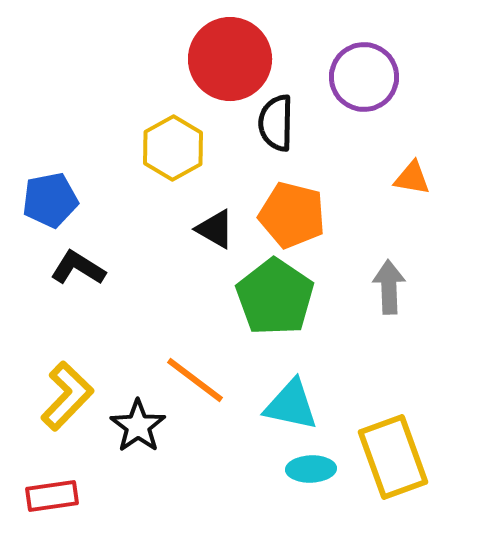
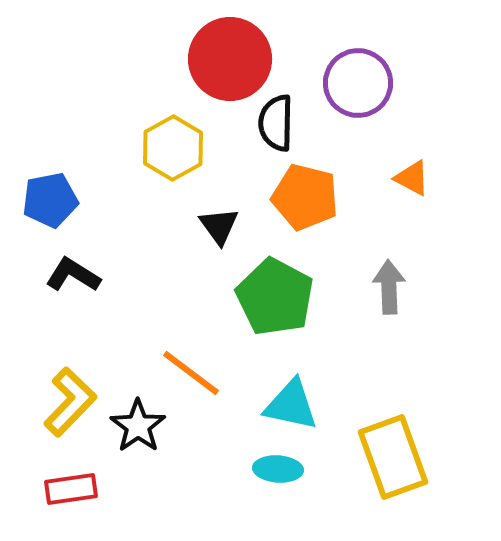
purple circle: moved 6 px left, 6 px down
orange triangle: rotated 18 degrees clockwise
orange pentagon: moved 13 px right, 18 px up
black triangle: moved 4 px right, 3 px up; rotated 24 degrees clockwise
black L-shape: moved 5 px left, 7 px down
green pentagon: rotated 6 degrees counterclockwise
orange line: moved 4 px left, 7 px up
yellow L-shape: moved 3 px right, 6 px down
cyan ellipse: moved 33 px left; rotated 6 degrees clockwise
red rectangle: moved 19 px right, 7 px up
